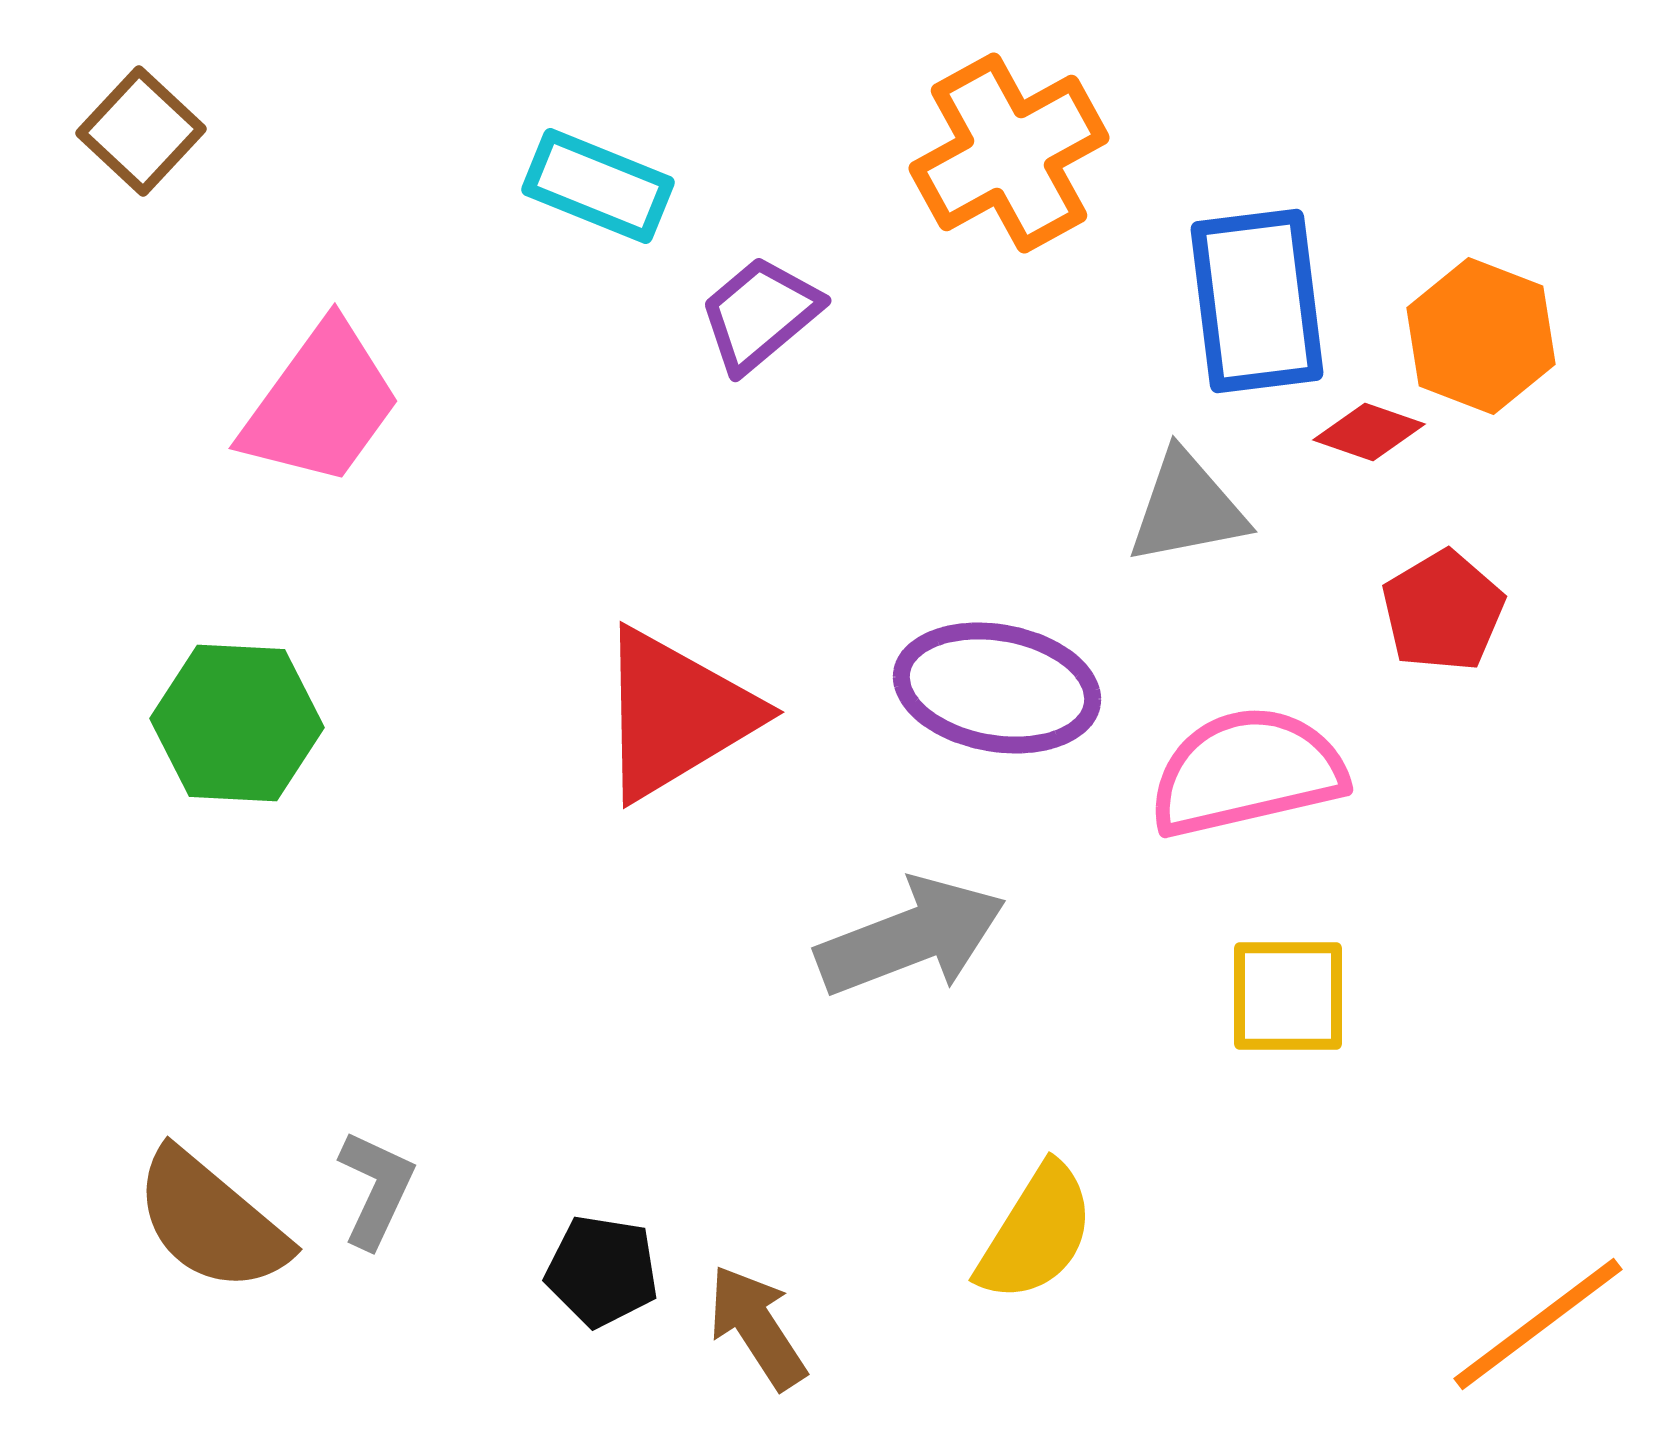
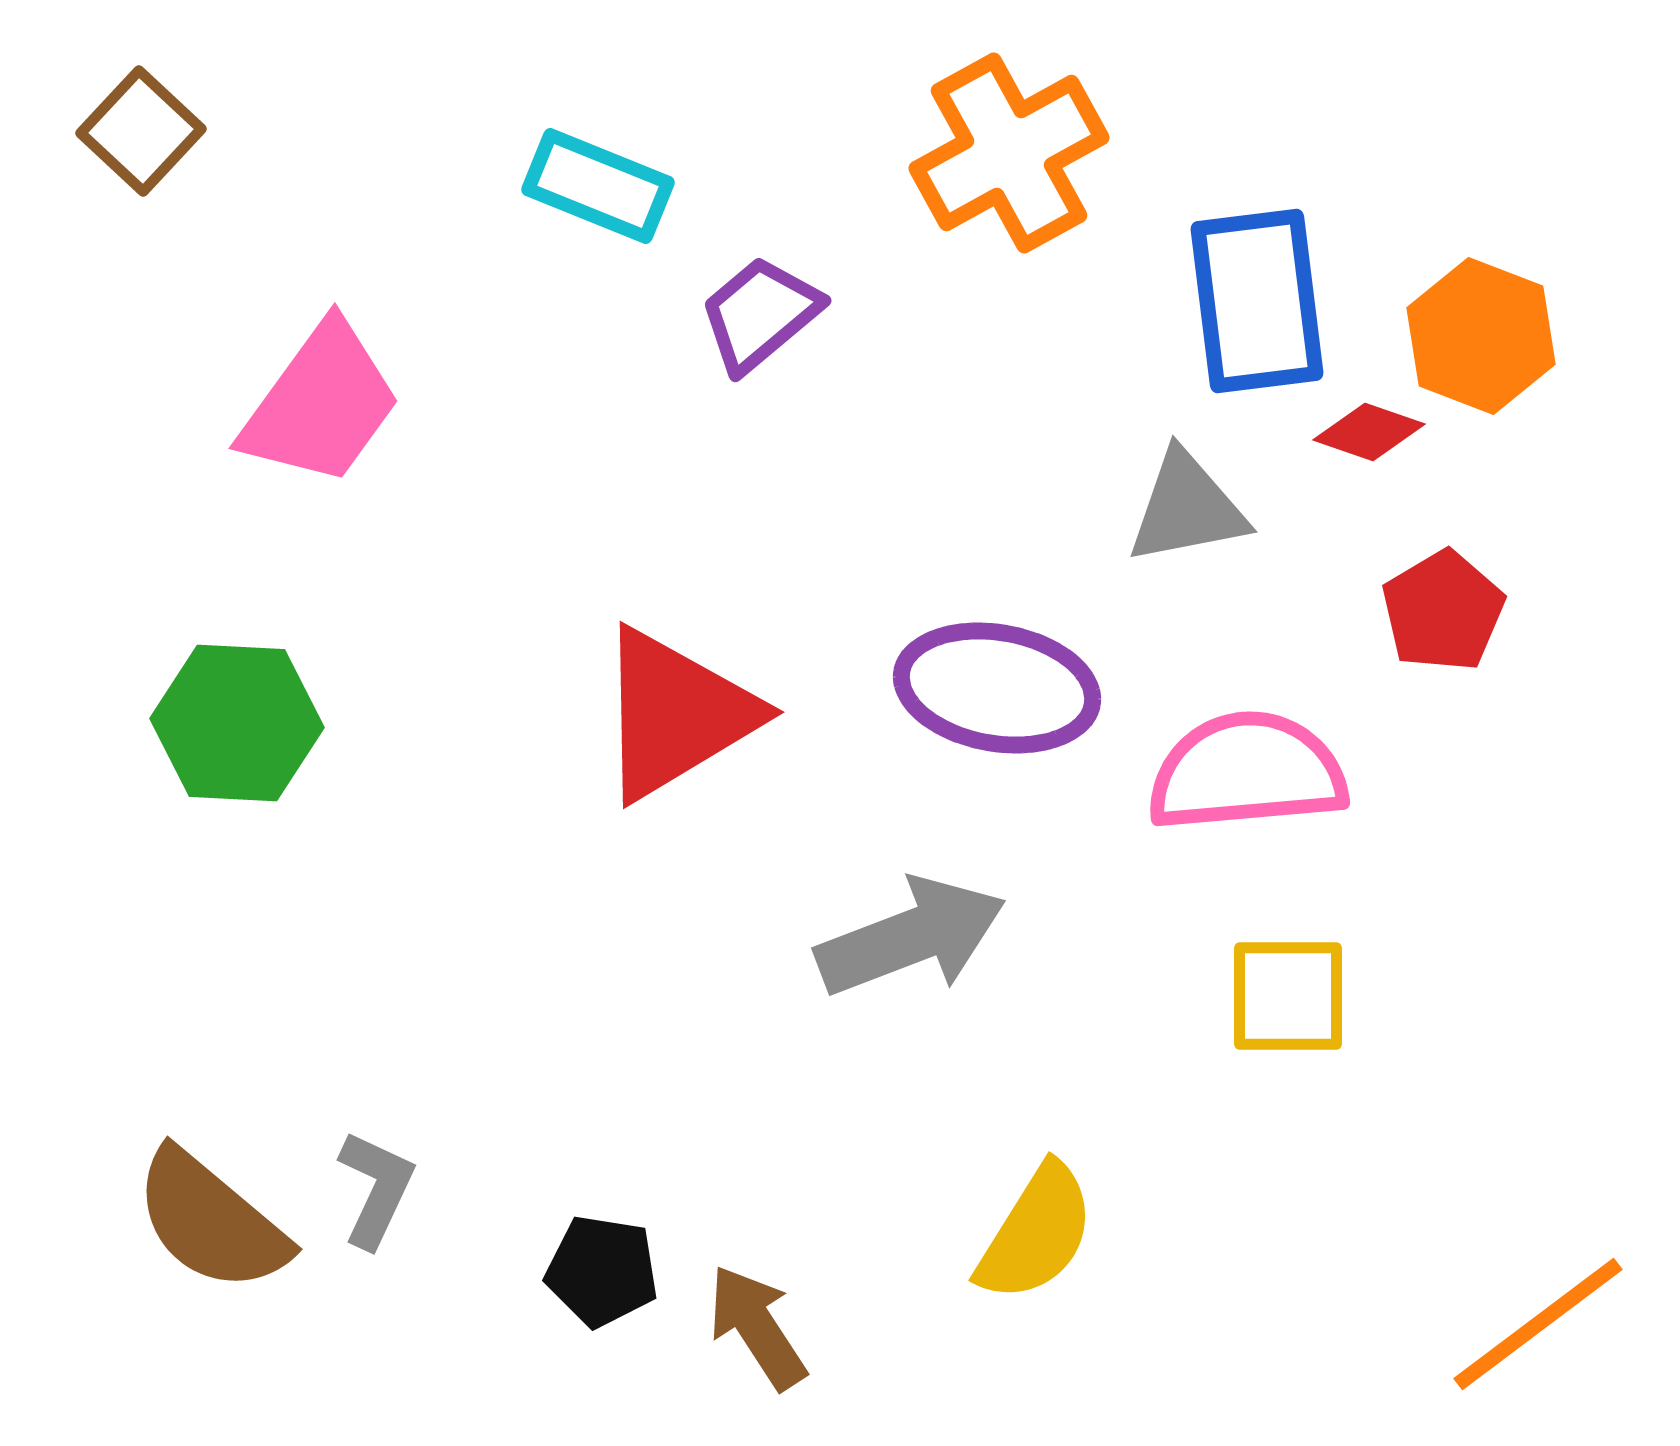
pink semicircle: rotated 8 degrees clockwise
